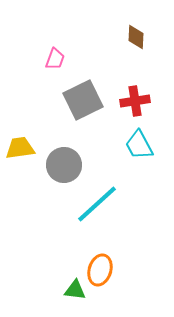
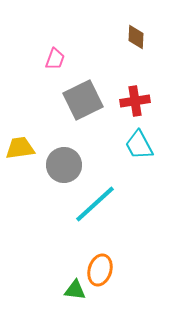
cyan line: moved 2 px left
